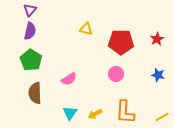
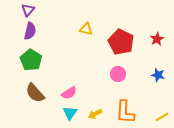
purple triangle: moved 2 px left
red pentagon: rotated 25 degrees clockwise
pink circle: moved 2 px right
pink semicircle: moved 14 px down
brown semicircle: rotated 40 degrees counterclockwise
